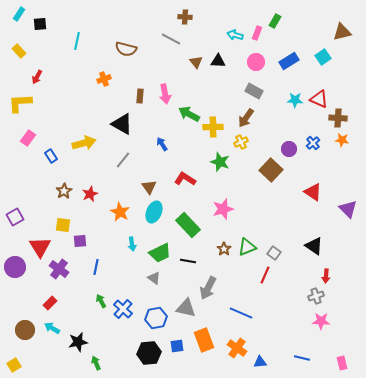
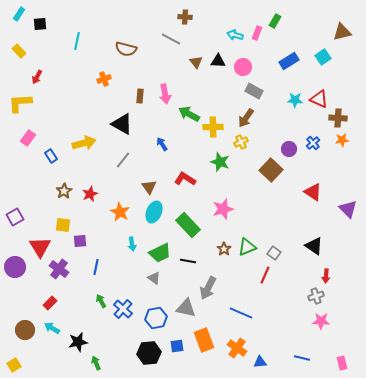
pink circle at (256, 62): moved 13 px left, 5 px down
orange star at (342, 140): rotated 16 degrees counterclockwise
